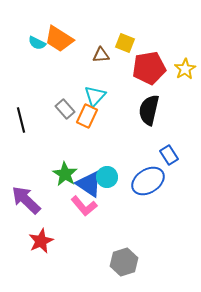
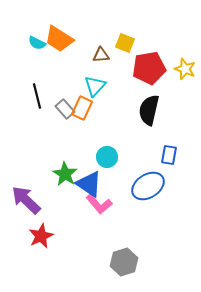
yellow star: rotated 20 degrees counterclockwise
cyan triangle: moved 10 px up
orange rectangle: moved 5 px left, 8 px up
black line: moved 16 px right, 24 px up
blue rectangle: rotated 42 degrees clockwise
cyan circle: moved 20 px up
blue ellipse: moved 5 px down
pink L-shape: moved 15 px right, 2 px up
red star: moved 5 px up
